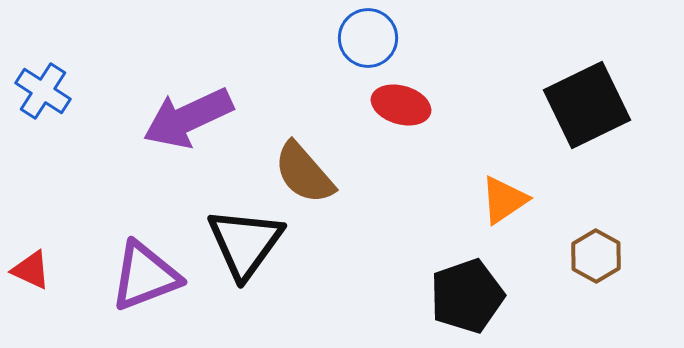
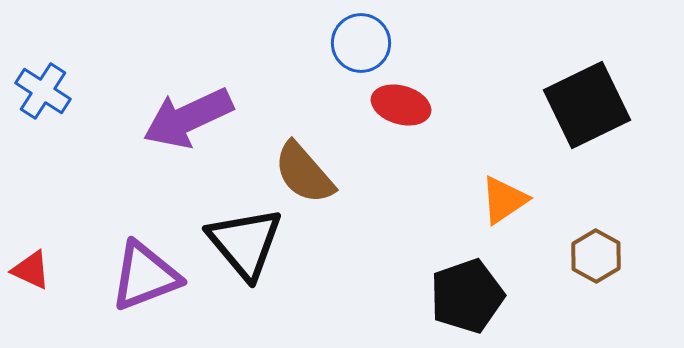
blue circle: moved 7 px left, 5 px down
black triangle: rotated 16 degrees counterclockwise
